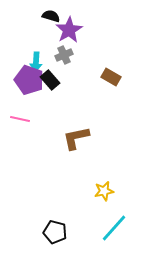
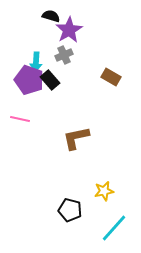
black pentagon: moved 15 px right, 22 px up
